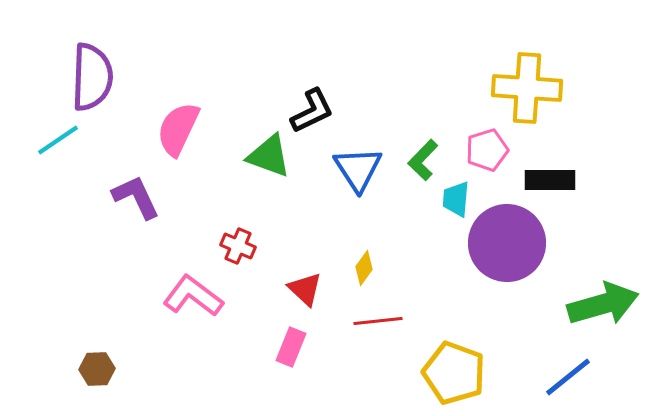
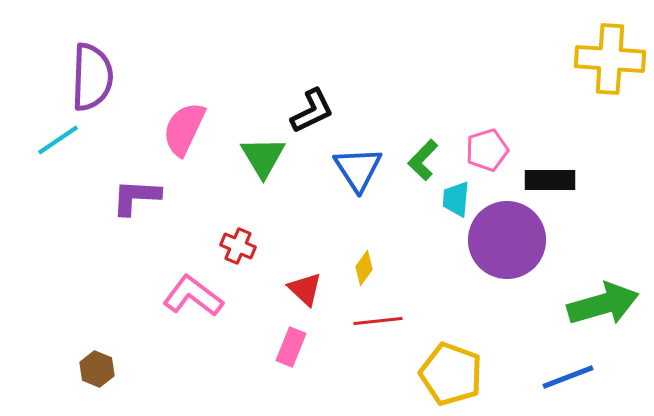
yellow cross: moved 83 px right, 29 px up
pink semicircle: moved 6 px right
green triangle: moved 6 px left, 1 px down; rotated 39 degrees clockwise
purple L-shape: rotated 62 degrees counterclockwise
purple circle: moved 3 px up
brown hexagon: rotated 24 degrees clockwise
yellow pentagon: moved 3 px left, 1 px down
blue line: rotated 18 degrees clockwise
